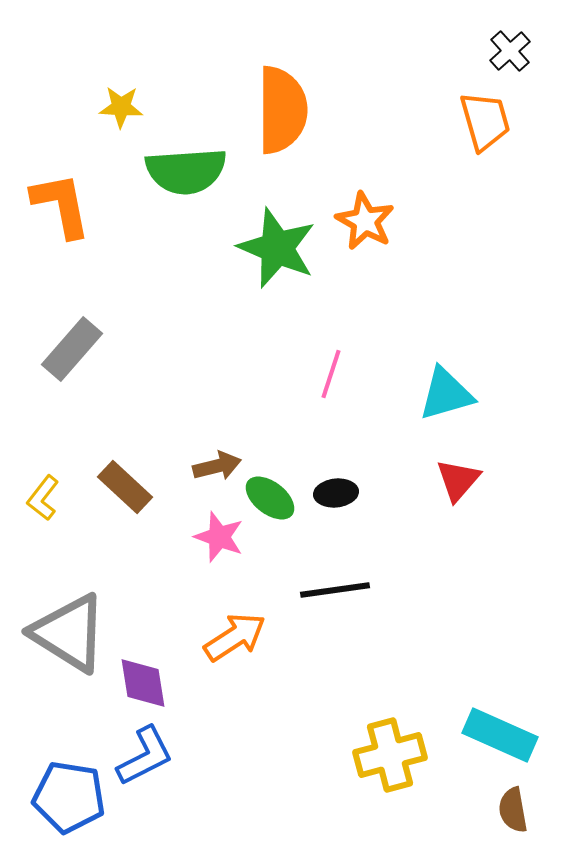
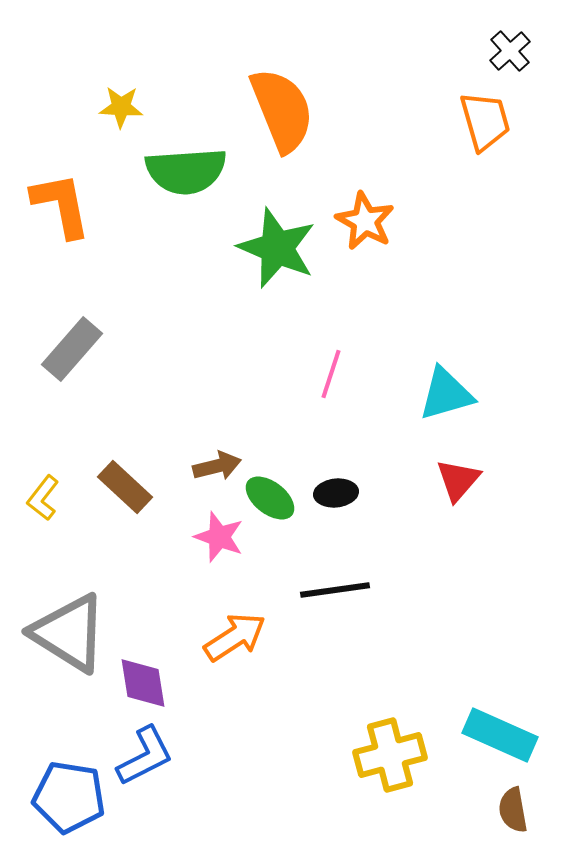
orange semicircle: rotated 22 degrees counterclockwise
